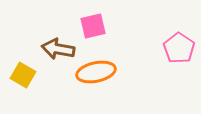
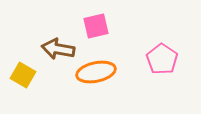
pink square: moved 3 px right
pink pentagon: moved 17 px left, 11 px down
